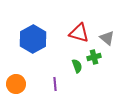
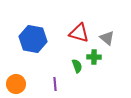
blue hexagon: rotated 20 degrees counterclockwise
green cross: rotated 16 degrees clockwise
